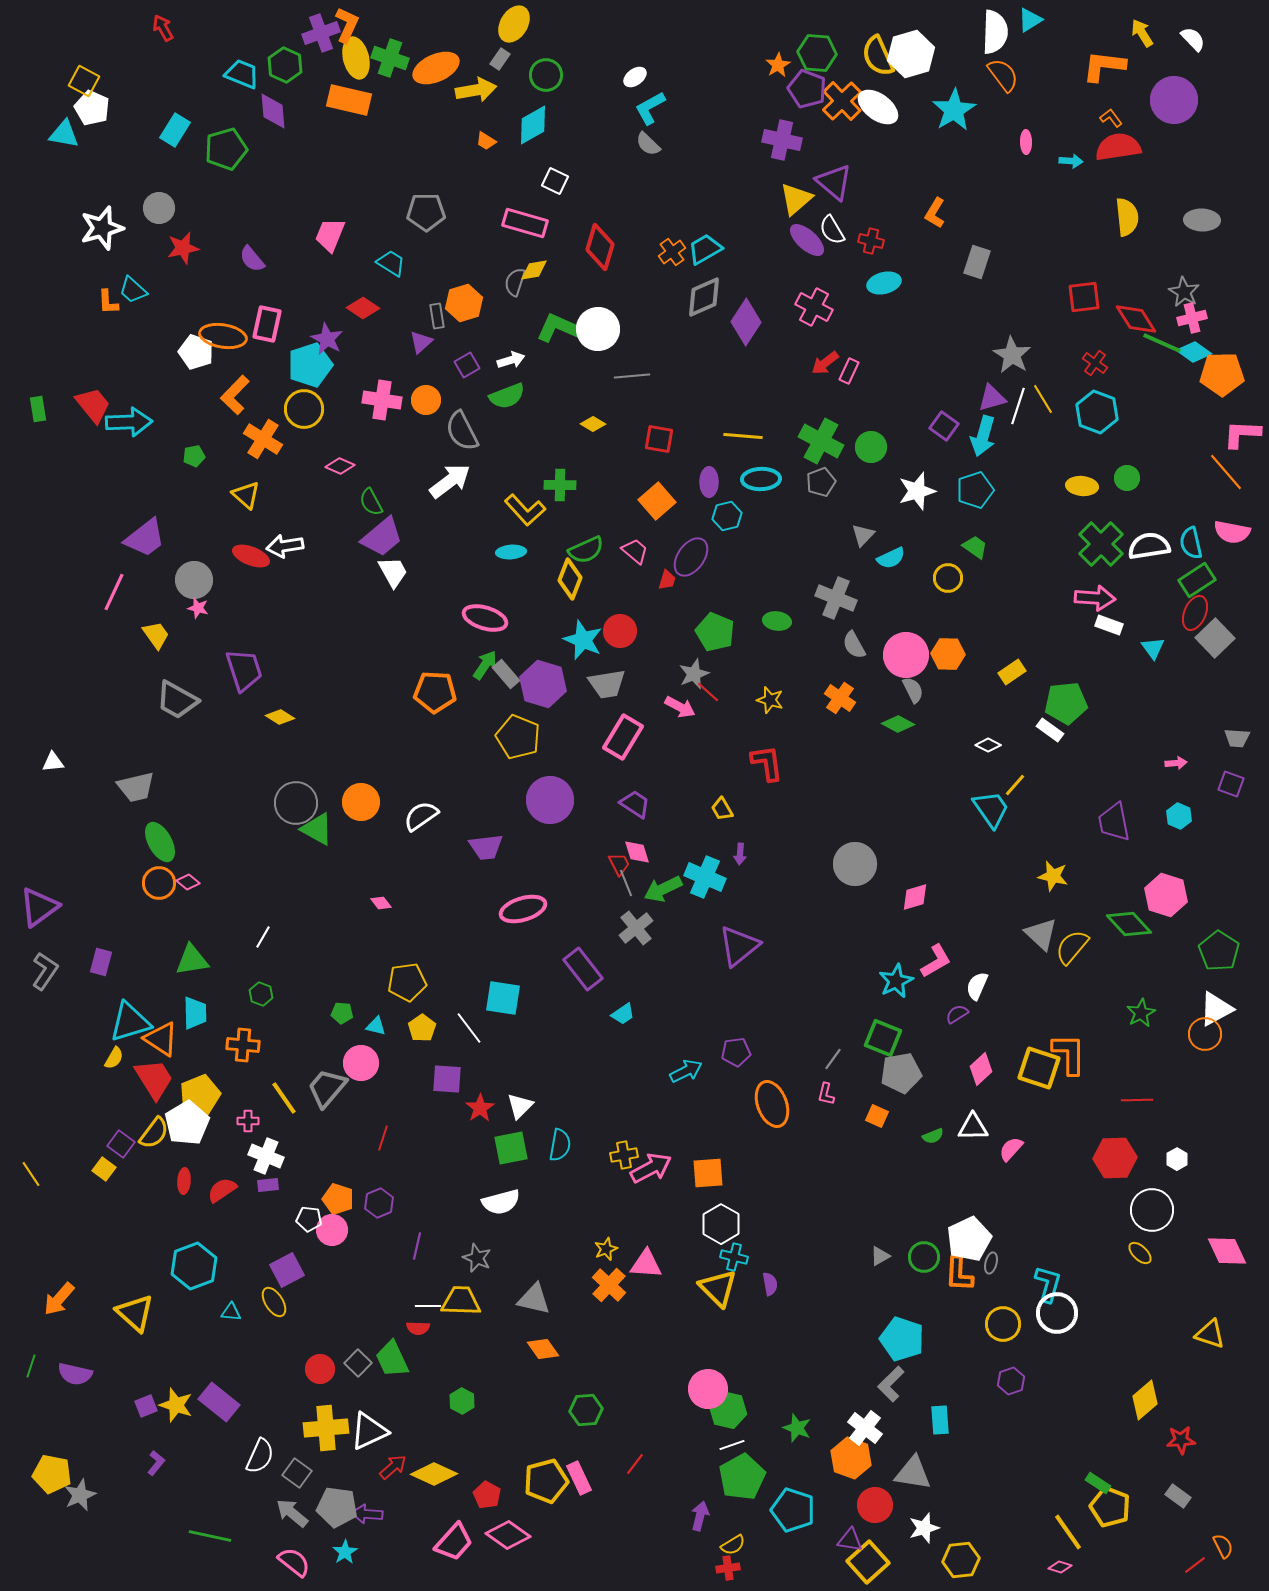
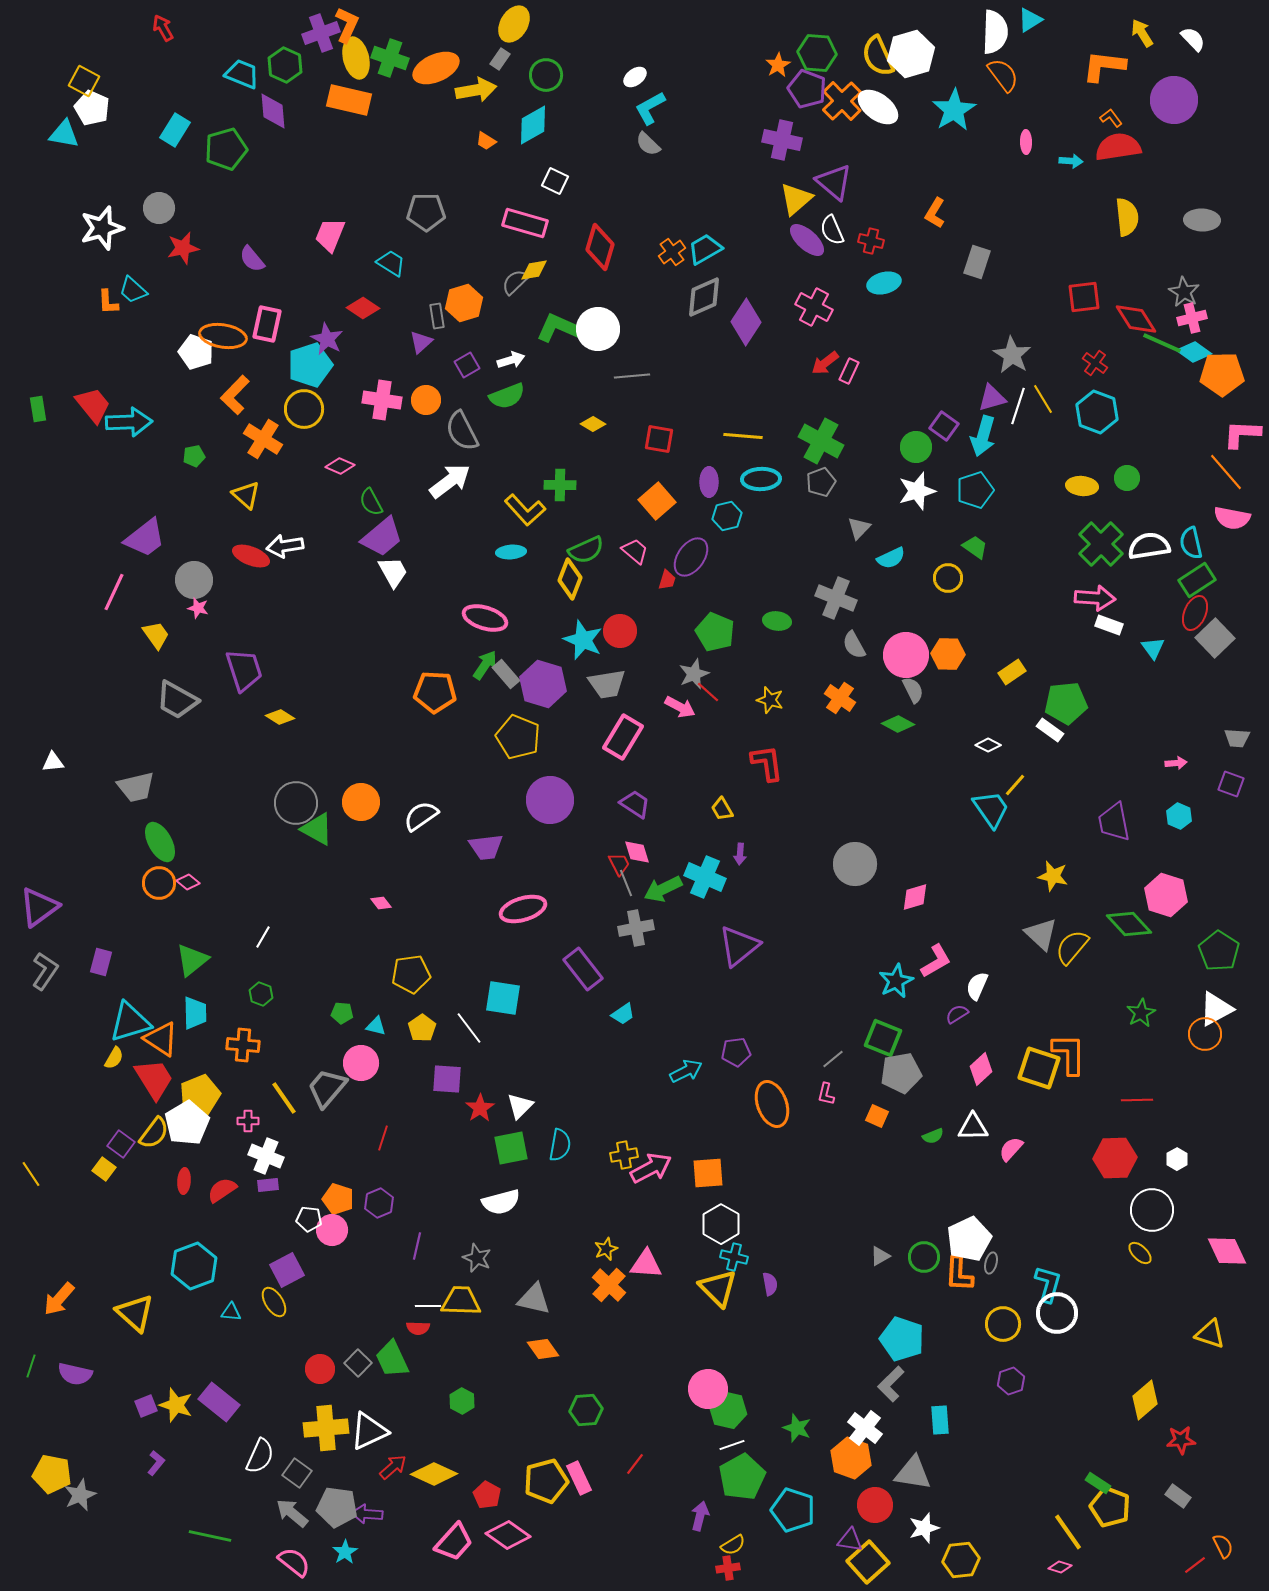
white semicircle at (832, 230): rotated 8 degrees clockwise
gray semicircle at (515, 282): rotated 28 degrees clockwise
green circle at (871, 447): moved 45 px right
pink semicircle at (1232, 532): moved 14 px up
gray triangle at (863, 535): moved 4 px left, 7 px up
gray cross at (636, 928): rotated 28 degrees clockwise
green triangle at (192, 960): rotated 30 degrees counterclockwise
yellow pentagon at (407, 982): moved 4 px right, 8 px up
gray line at (833, 1059): rotated 15 degrees clockwise
